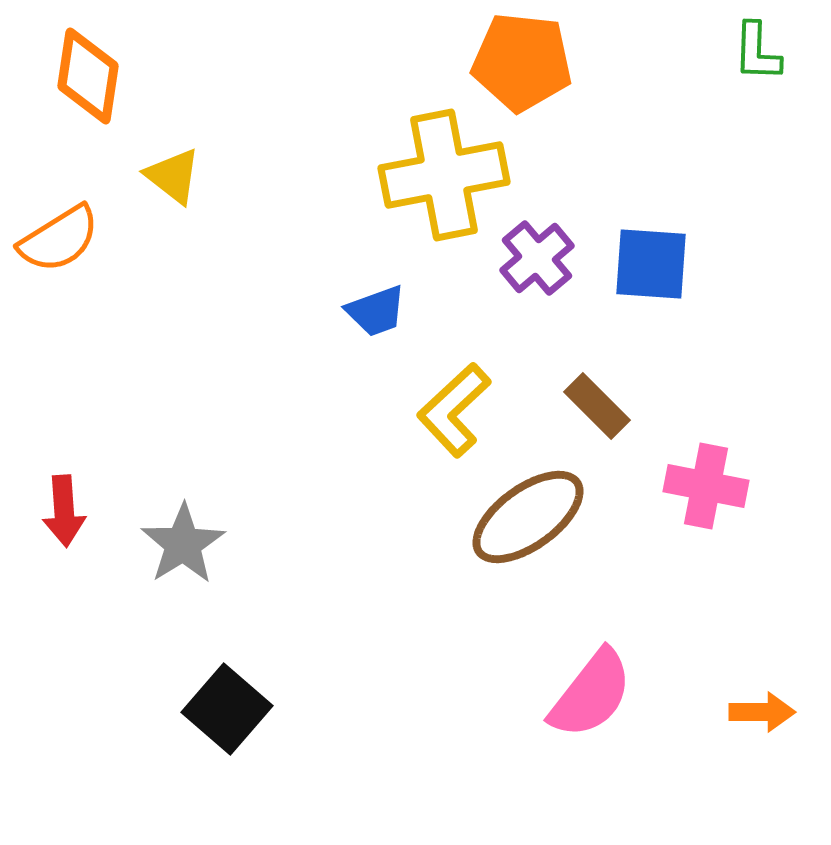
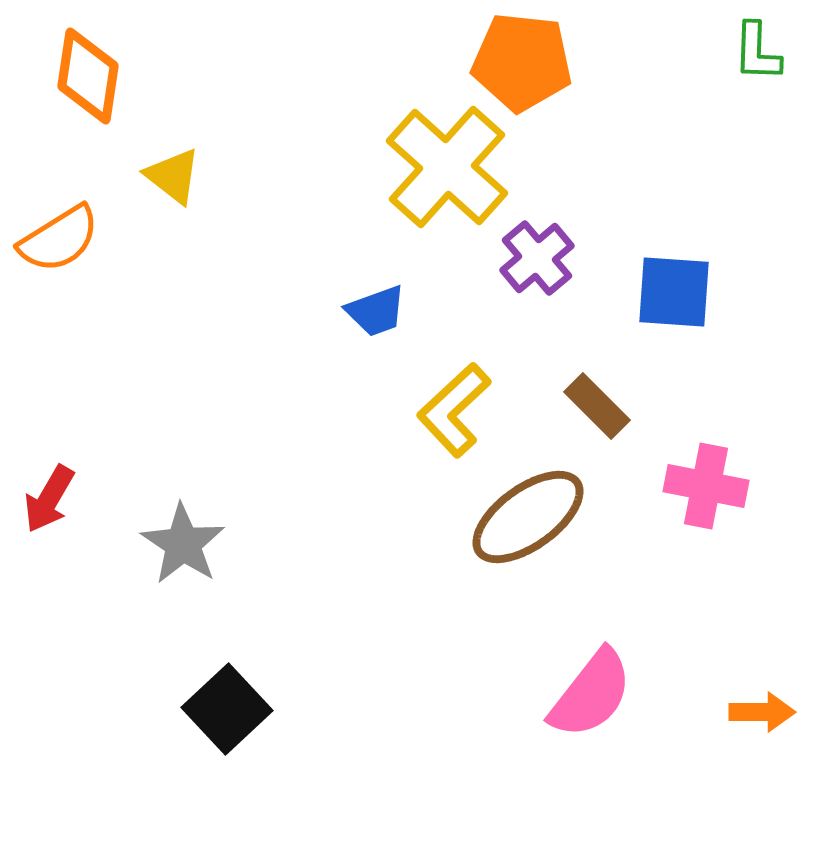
yellow cross: moved 3 px right, 8 px up; rotated 37 degrees counterclockwise
blue square: moved 23 px right, 28 px down
red arrow: moved 15 px left, 12 px up; rotated 34 degrees clockwise
gray star: rotated 6 degrees counterclockwise
black square: rotated 6 degrees clockwise
